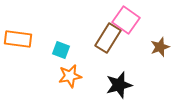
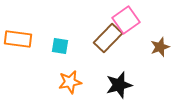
pink square: rotated 20 degrees clockwise
brown rectangle: rotated 12 degrees clockwise
cyan square: moved 1 px left, 4 px up; rotated 12 degrees counterclockwise
orange star: moved 6 px down
